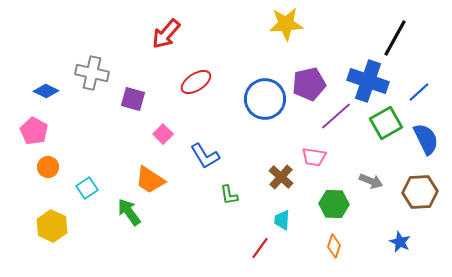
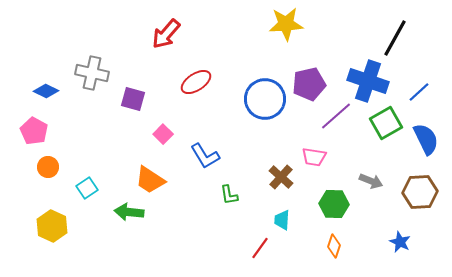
green arrow: rotated 48 degrees counterclockwise
